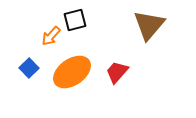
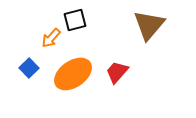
orange arrow: moved 2 px down
orange ellipse: moved 1 px right, 2 px down
